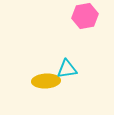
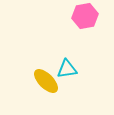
yellow ellipse: rotated 48 degrees clockwise
